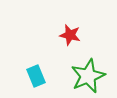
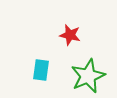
cyan rectangle: moved 5 px right, 6 px up; rotated 30 degrees clockwise
